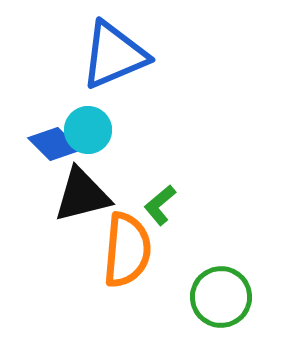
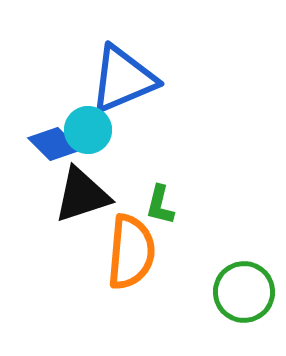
blue triangle: moved 9 px right, 24 px down
black triangle: rotated 4 degrees counterclockwise
green L-shape: rotated 36 degrees counterclockwise
orange semicircle: moved 4 px right, 2 px down
green circle: moved 23 px right, 5 px up
